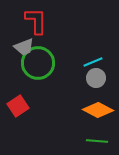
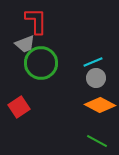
gray trapezoid: moved 1 px right, 3 px up
green circle: moved 3 px right
red square: moved 1 px right, 1 px down
orange diamond: moved 2 px right, 5 px up
green line: rotated 25 degrees clockwise
